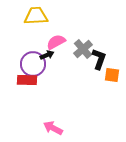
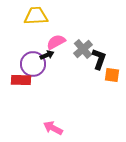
red rectangle: moved 6 px left
